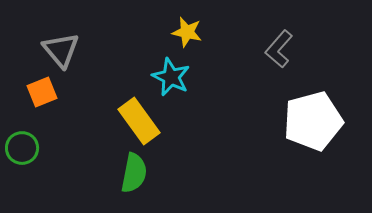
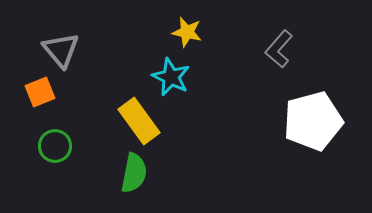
orange square: moved 2 px left
green circle: moved 33 px right, 2 px up
